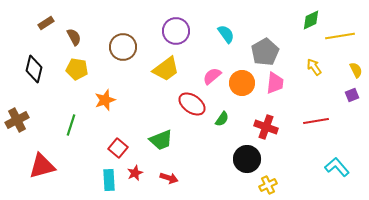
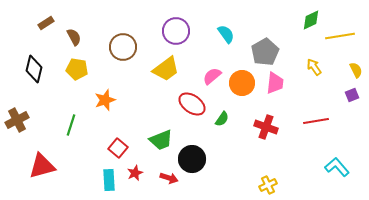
black circle: moved 55 px left
